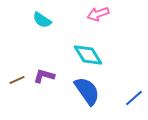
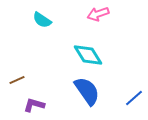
purple L-shape: moved 10 px left, 29 px down
